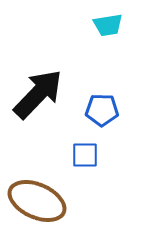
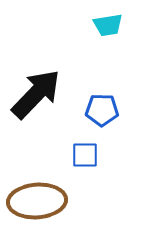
black arrow: moved 2 px left
brown ellipse: rotated 28 degrees counterclockwise
